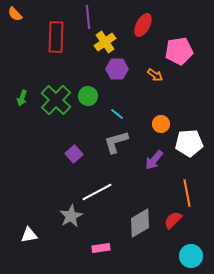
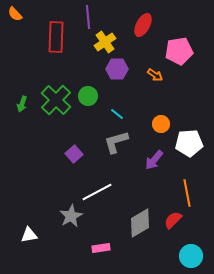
green arrow: moved 6 px down
